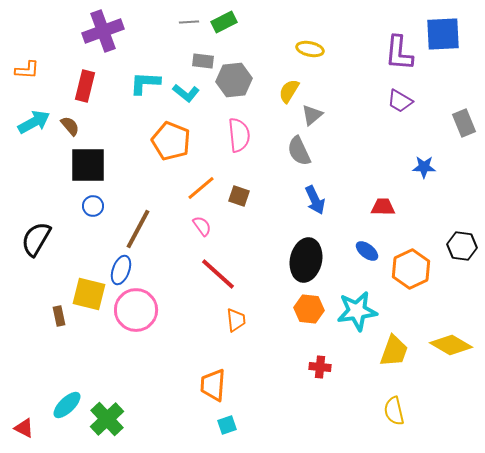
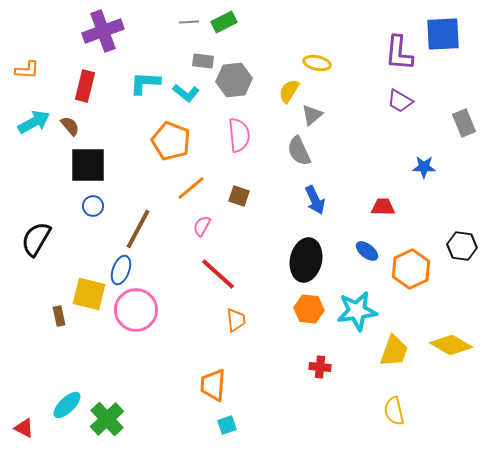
yellow ellipse at (310, 49): moved 7 px right, 14 px down
orange line at (201, 188): moved 10 px left
pink semicircle at (202, 226): rotated 115 degrees counterclockwise
